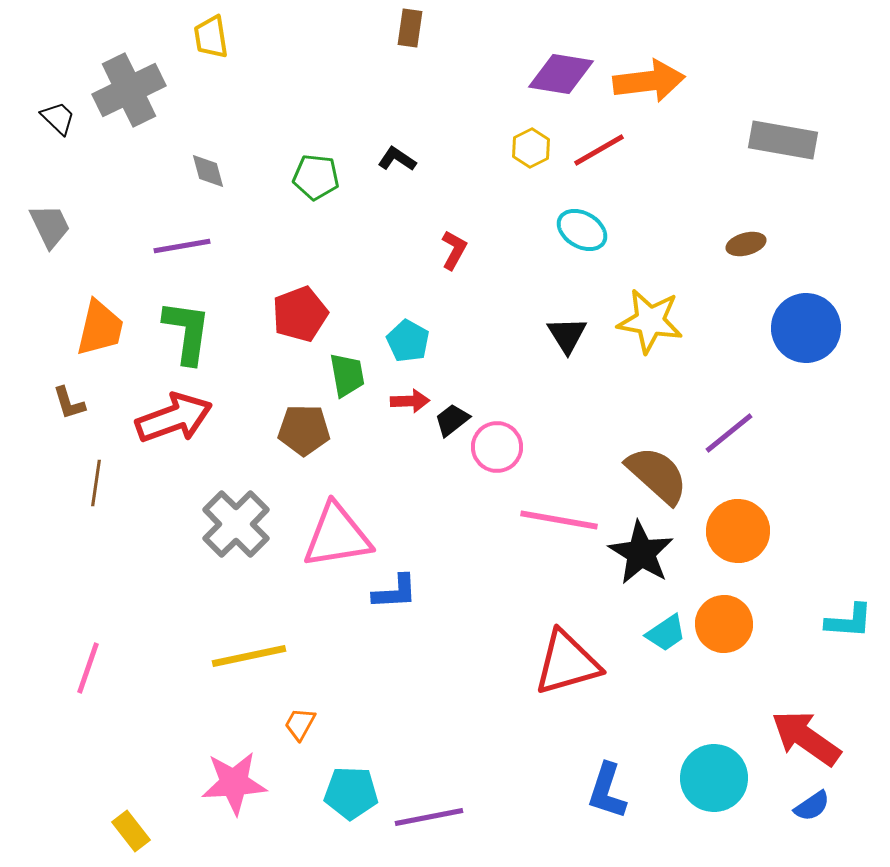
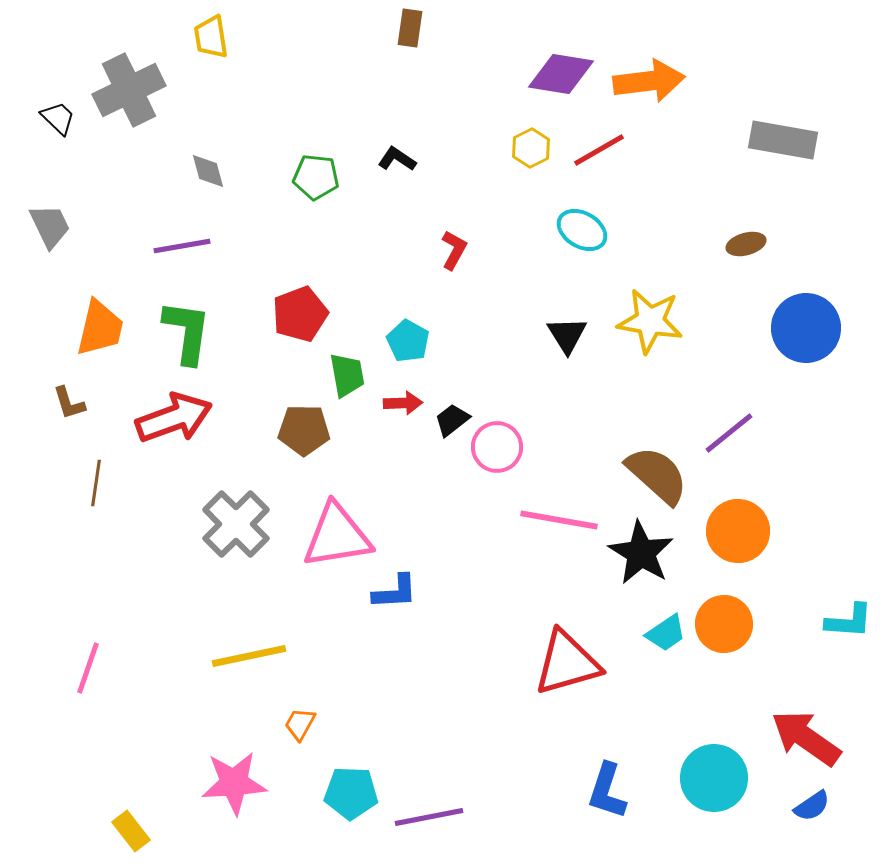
red arrow at (410, 401): moved 7 px left, 2 px down
